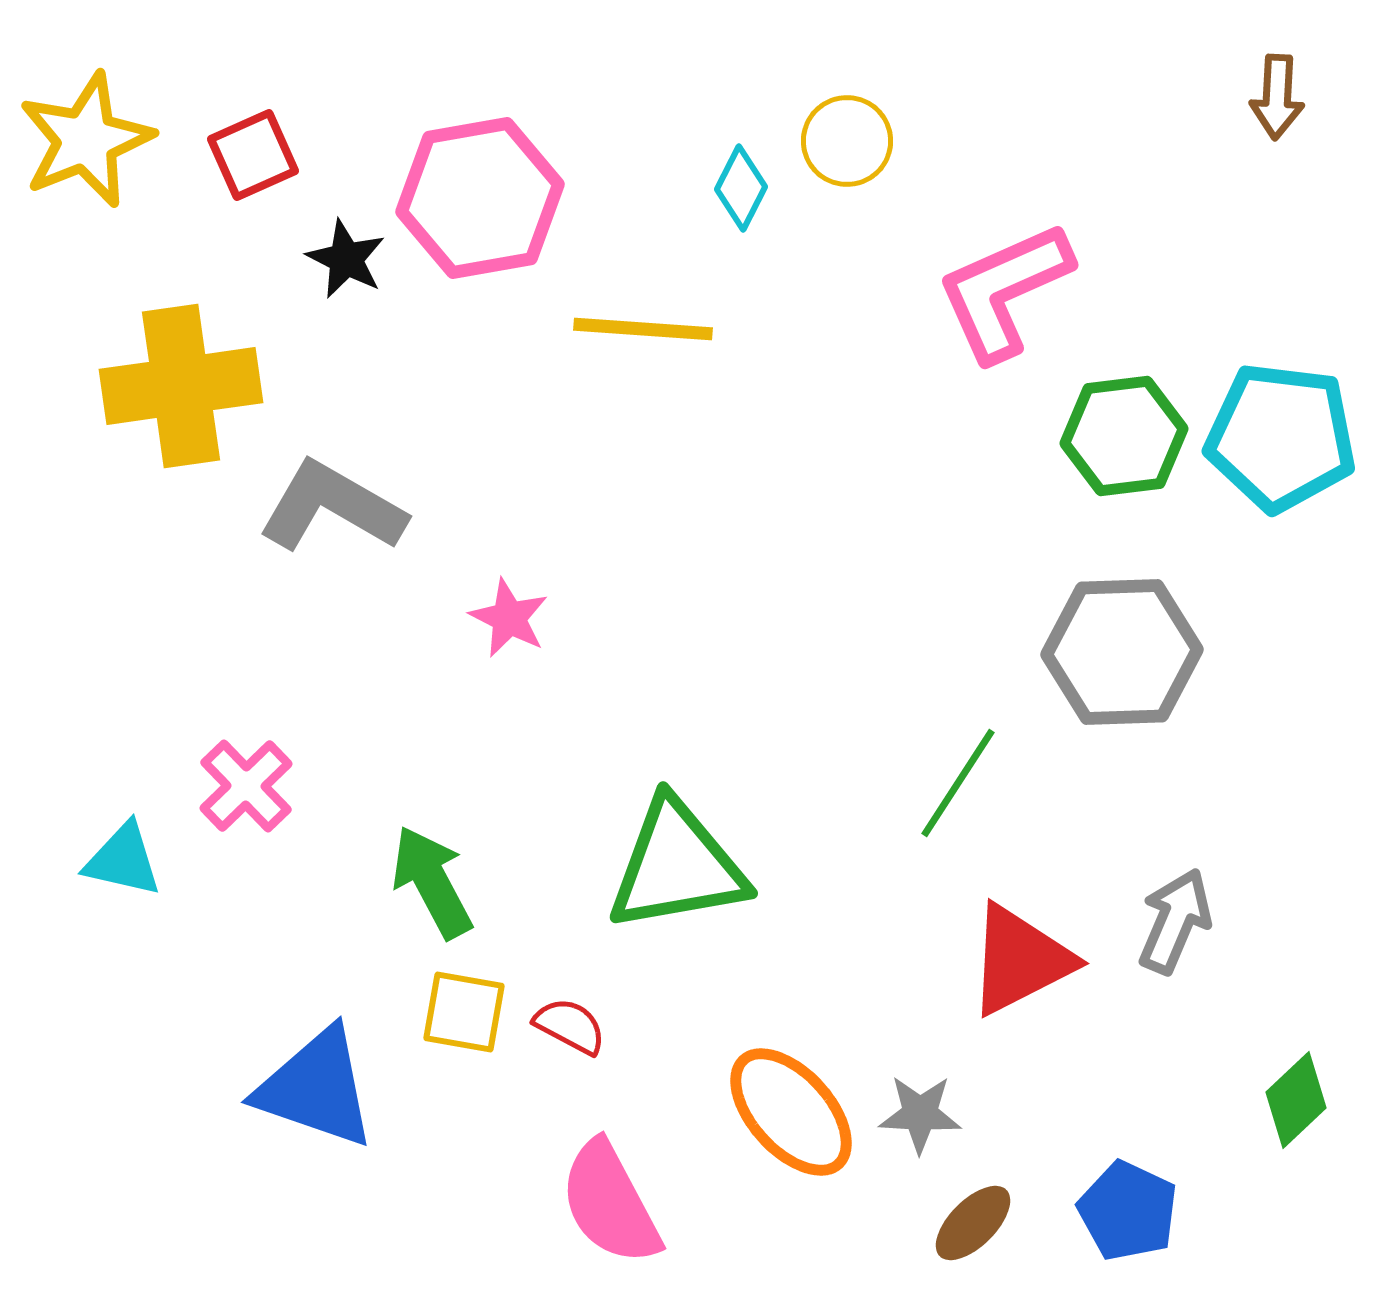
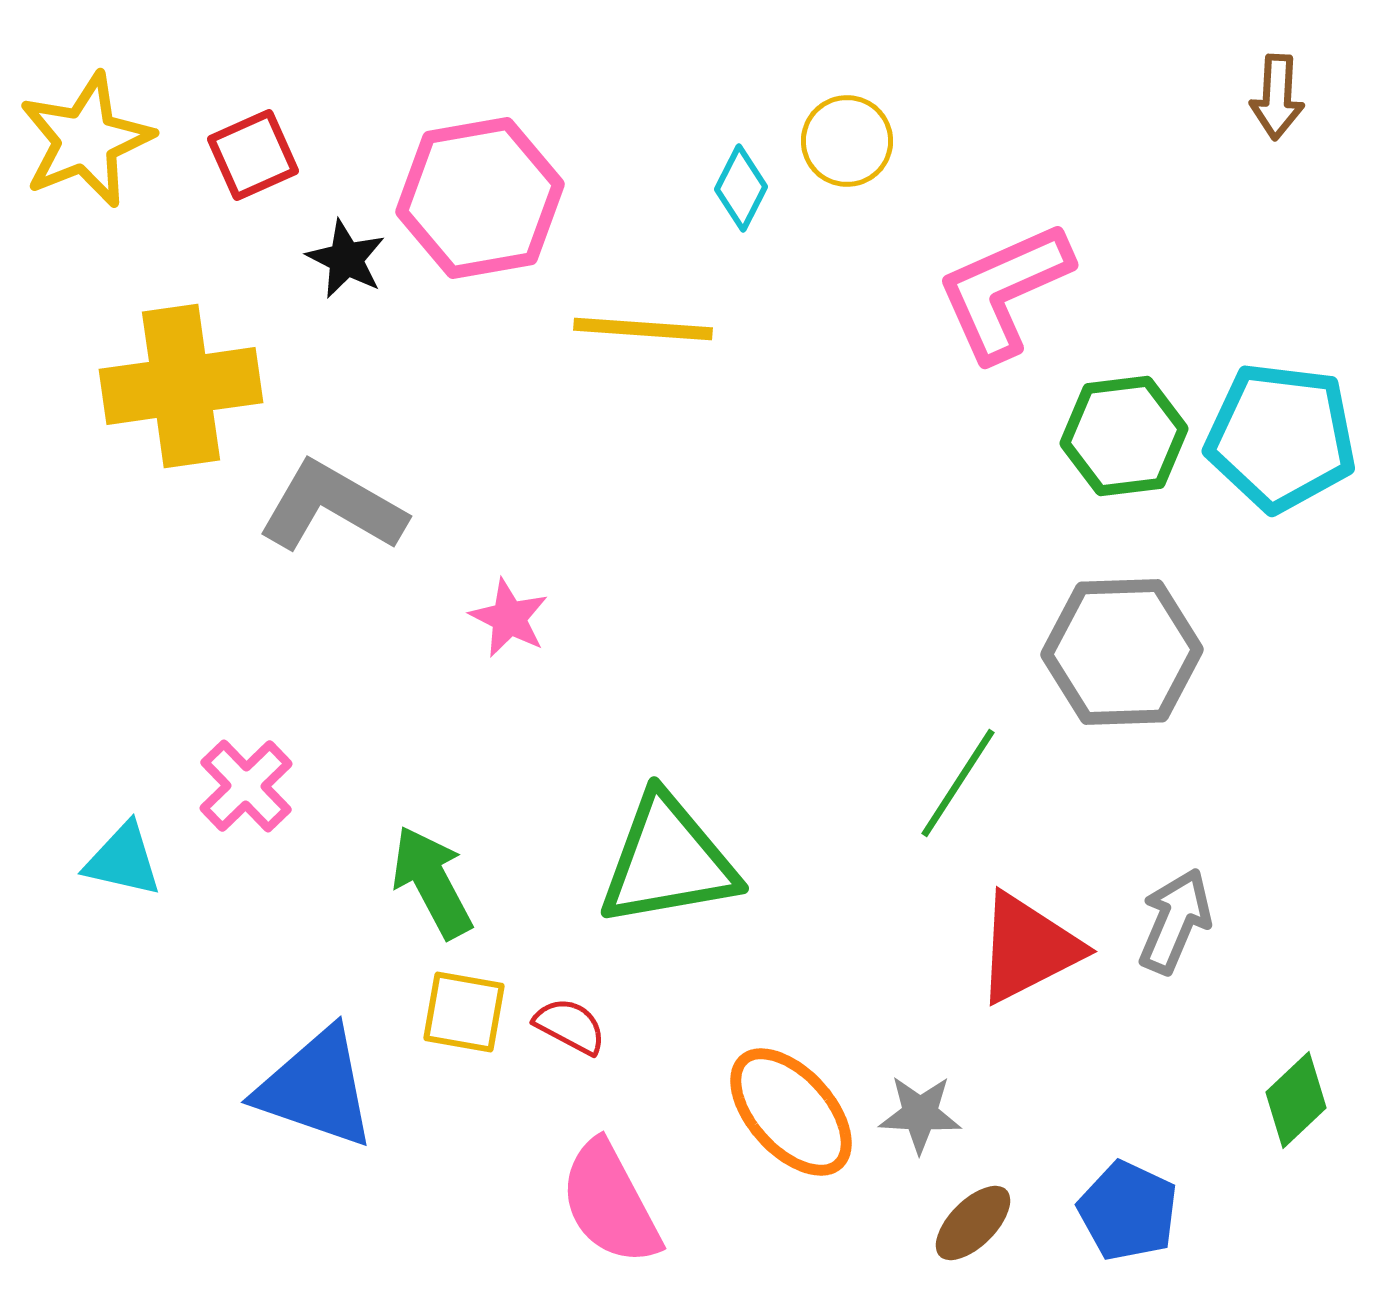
green triangle: moved 9 px left, 5 px up
red triangle: moved 8 px right, 12 px up
